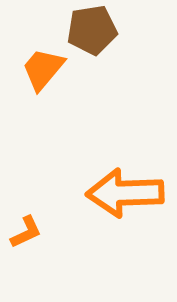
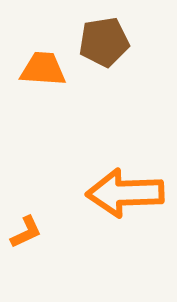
brown pentagon: moved 12 px right, 12 px down
orange trapezoid: rotated 54 degrees clockwise
